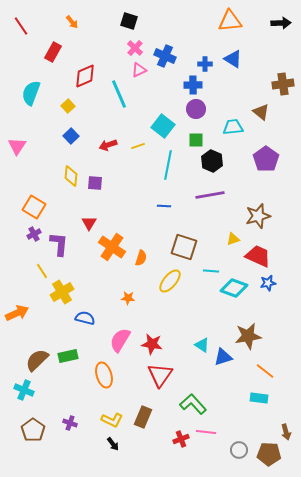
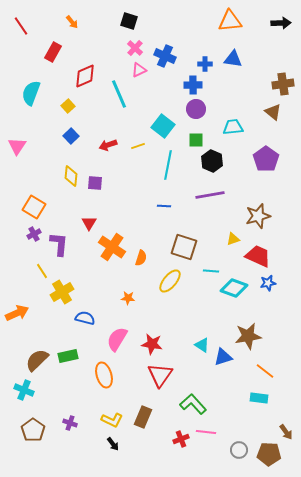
blue triangle at (233, 59): rotated 24 degrees counterclockwise
brown triangle at (261, 112): moved 12 px right
pink semicircle at (120, 340): moved 3 px left, 1 px up
brown arrow at (286, 432): rotated 21 degrees counterclockwise
